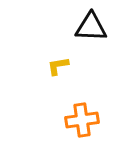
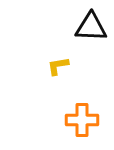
orange cross: rotated 8 degrees clockwise
